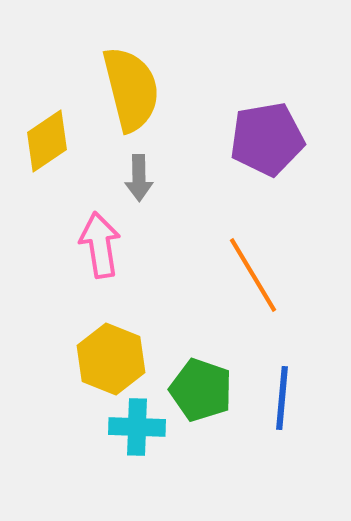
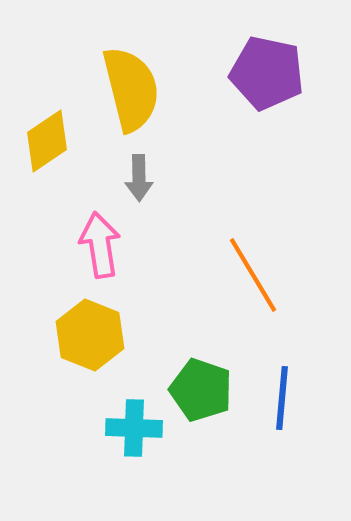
purple pentagon: moved 66 px up; rotated 22 degrees clockwise
yellow hexagon: moved 21 px left, 24 px up
cyan cross: moved 3 px left, 1 px down
